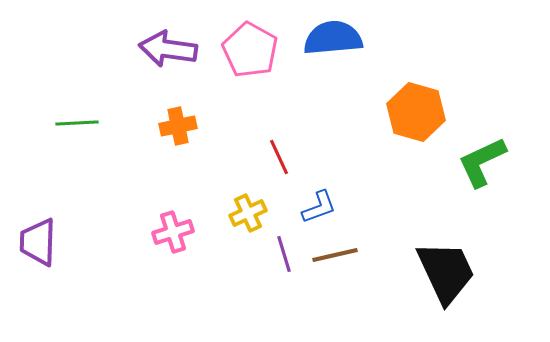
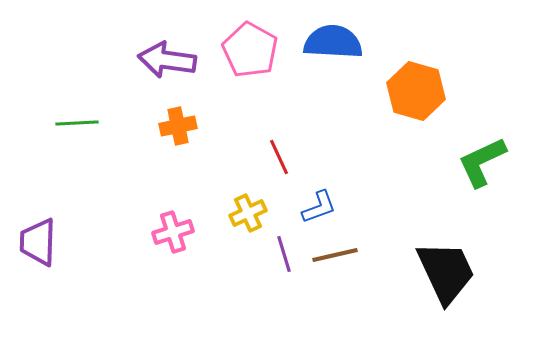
blue semicircle: moved 4 px down; rotated 8 degrees clockwise
purple arrow: moved 1 px left, 11 px down
orange hexagon: moved 21 px up
